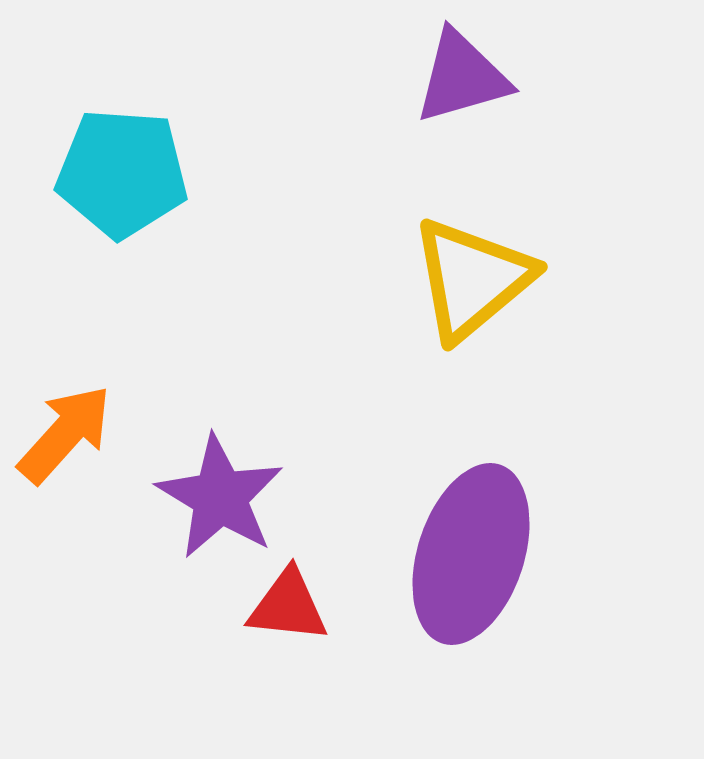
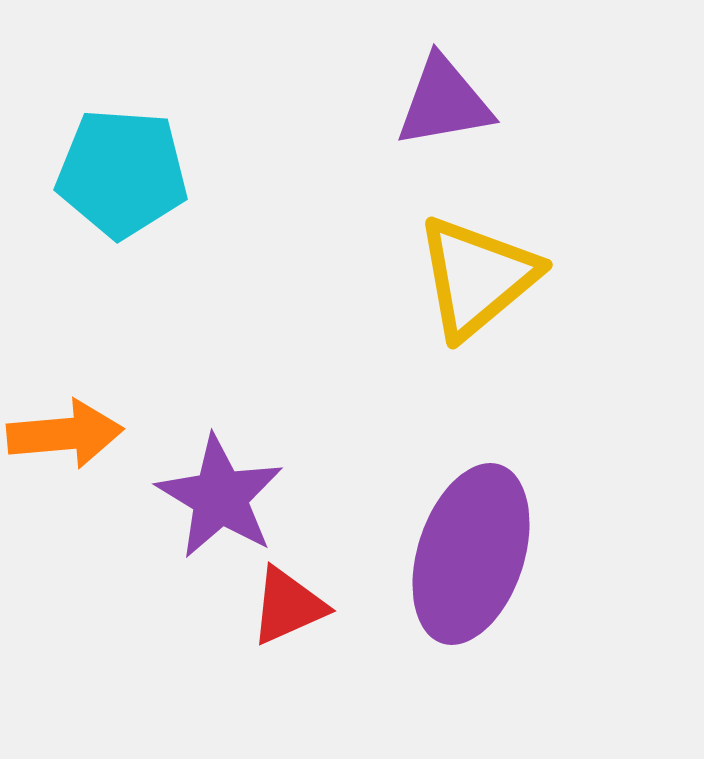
purple triangle: moved 18 px left, 25 px down; rotated 6 degrees clockwise
yellow triangle: moved 5 px right, 2 px up
orange arrow: rotated 43 degrees clockwise
red triangle: rotated 30 degrees counterclockwise
